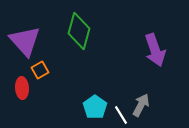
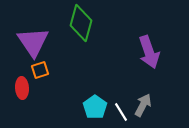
green diamond: moved 2 px right, 8 px up
purple triangle: moved 8 px right, 1 px down; rotated 8 degrees clockwise
purple arrow: moved 6 px left, 2 px down
orange square: rotated 12 degrees clockwise
gray arrow: moved 2 px right
white line: moved 3 px up
